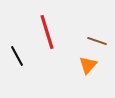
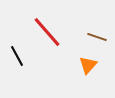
red line: rotated 24 degrees counterclockwise
brown line: moved 4 px up
